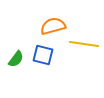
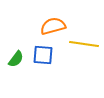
blue square: rotated 10 degrees counterclockwise
